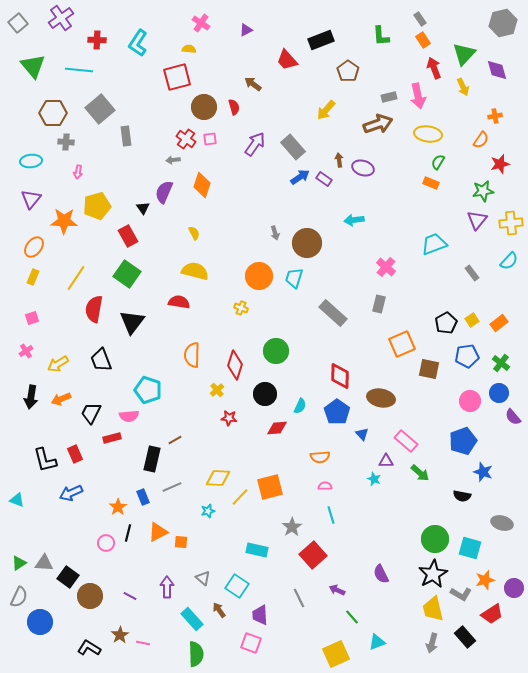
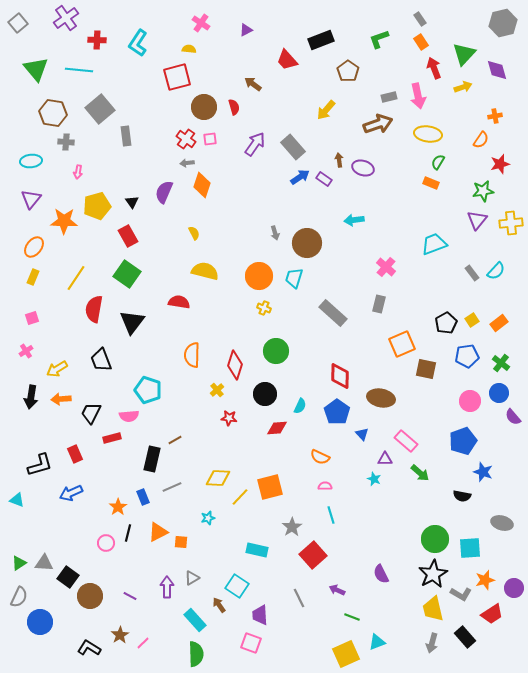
purple cross at (61, 18): moved 5 px right
green L-shape at (381, 36): moved 2 px left, 3 px down; rotated 75 degrees clockwise
orange rectangle at (423, 40): moved 2 px left, 2 px down
green triangle at (33, 66): moved 3 px right, 3 px down
yellow arrow at (463, 87): rotated 84 degrees counterclockwise
brown hexagon at (53, 113): rotated 8 degrees clockwise
gray arrow at (173, 160): moved 14 px right, 3 px down
black triangle at (143, 208): moved 11 px left, 6 px up
cyan semicircle at (509, 261): moved 13 px left, 10 px down
yellow semicircle at (195, 271): moved 10 px right
yellow cross at (241, 308): moved 23 px right
yellow arrow at (58, 364): moved 1 px left, 5 px down
brown square at (429, 369): moved 3 px left
orange arrow at (61, 399): rotated 18 degrees clockwise
orange semicircle at (320, 457): rotated 30 degrees clockwise
black L-shape at (45, 460): moved 5 px left, 5 px down; rotated 92 degrees counterclockwise
purple triangle at (386, 461): moved 1 px left, 2 px up
cyan star at (208, 511): moved 7 px down
cyan square at (470, 548): rotated 20 degrees counterclockwise
gray triangle at (203, 578): moved 11 px left; rotated 49 degrees clockwise
brown arrow at (219, 610): moved 5 px up
green line at (352, 617): rotated 28 degrees counterclockwise
cyan rectangle at (192, 619): moved 3 px right, 1 px down
pink line at (143, 643): rotated 56 degrees counterclockwise
yellow square at (336, 654): moved 10 px right
